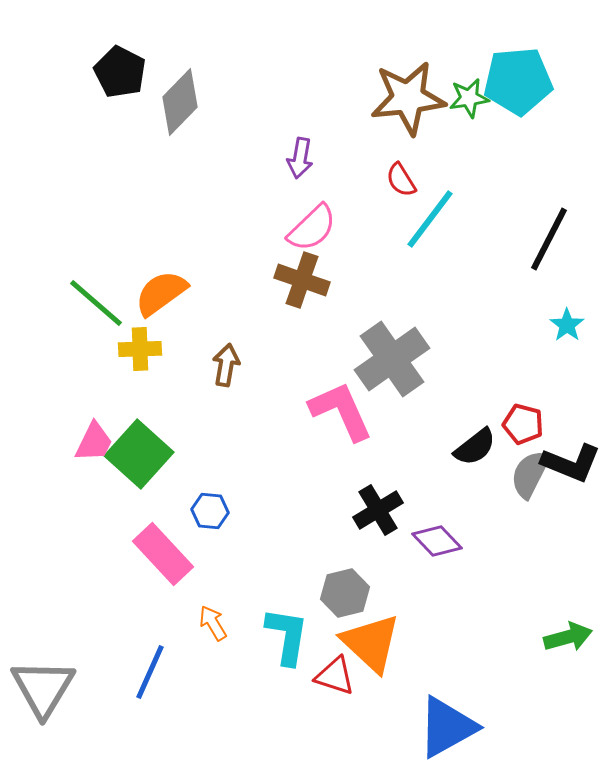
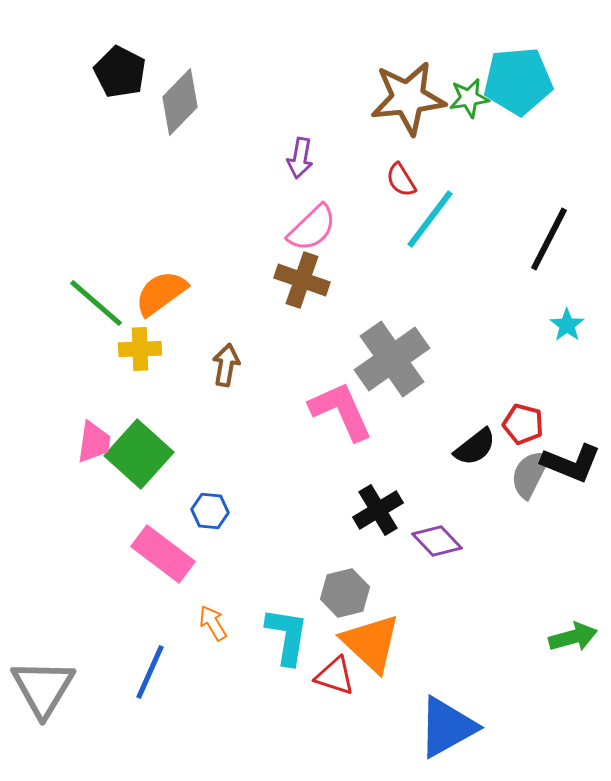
pink trapezoid: rotated 18 degrees counterclockwise
pink rectangle: rotated 10 degrees counterclockwise
green arrow: moved 5 px right
